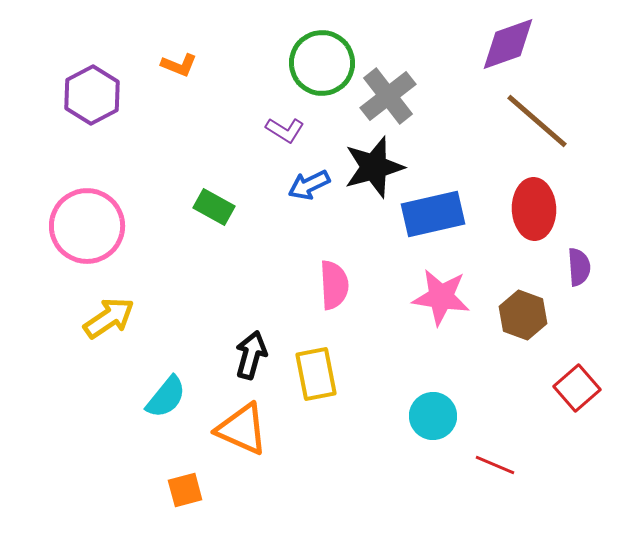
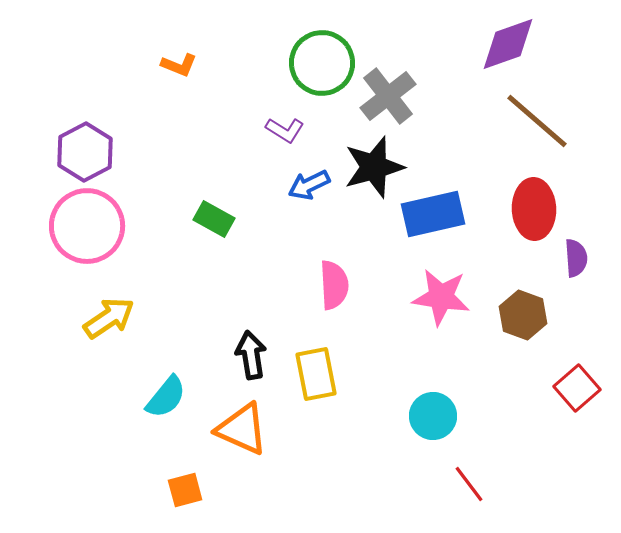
purple hexagon: moved 7 px left, 57 px down
green rectangle: moved 12 px down
purple semicircle: moved 3 px left, 9 px up
black arrow: rotated 24 degrees counterclockwise
red line: moved 26 px left, 19 px down; rotated 30 degrees clockwise
